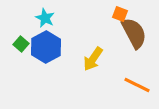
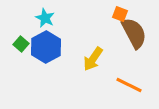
orange line: moved 8 px left
